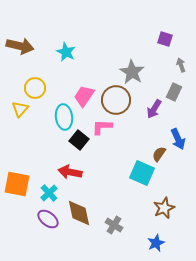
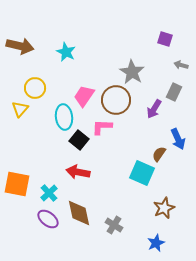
gray arrow: rotated 56 degrees counterclockwise
red arrow: moved 8 px right
